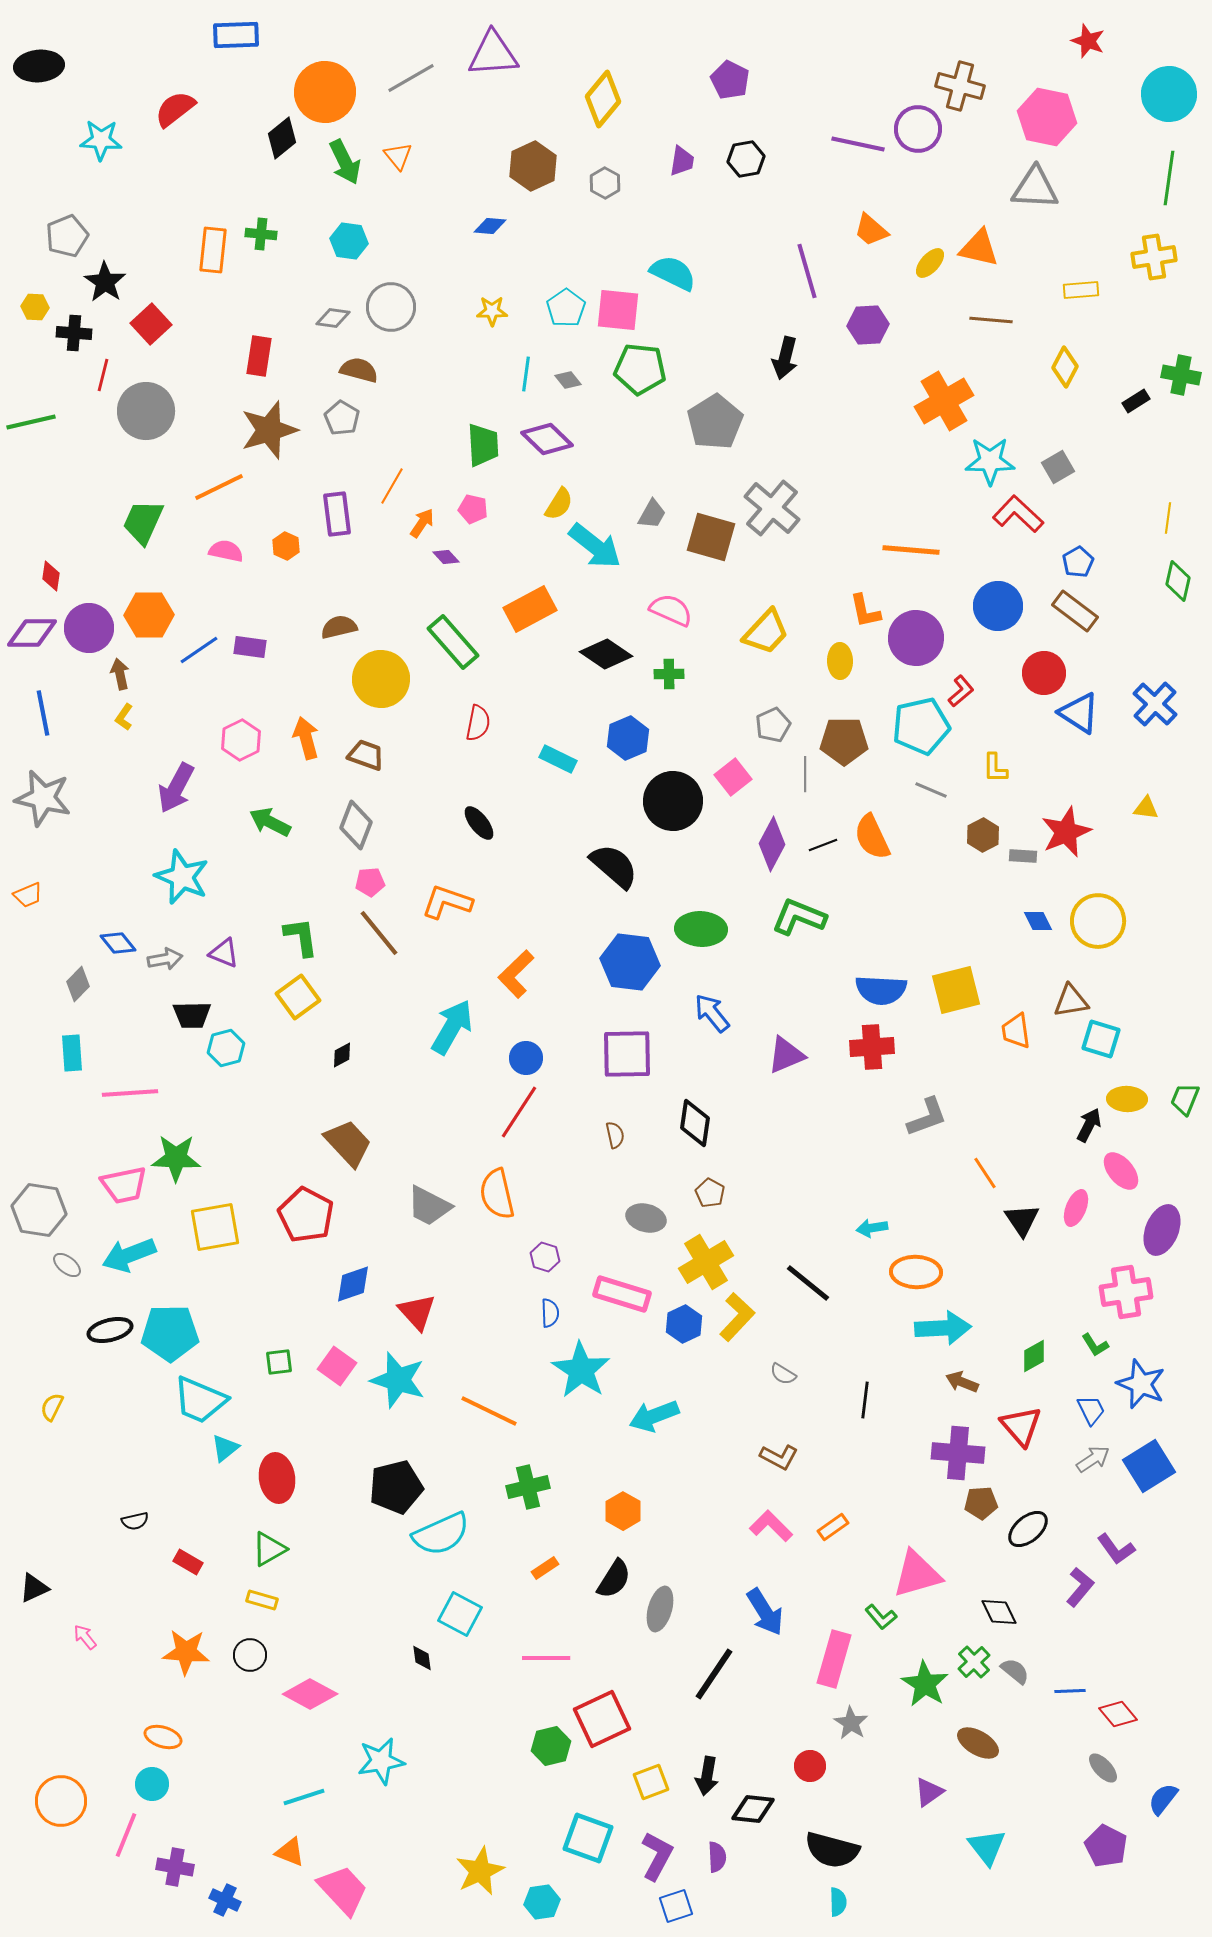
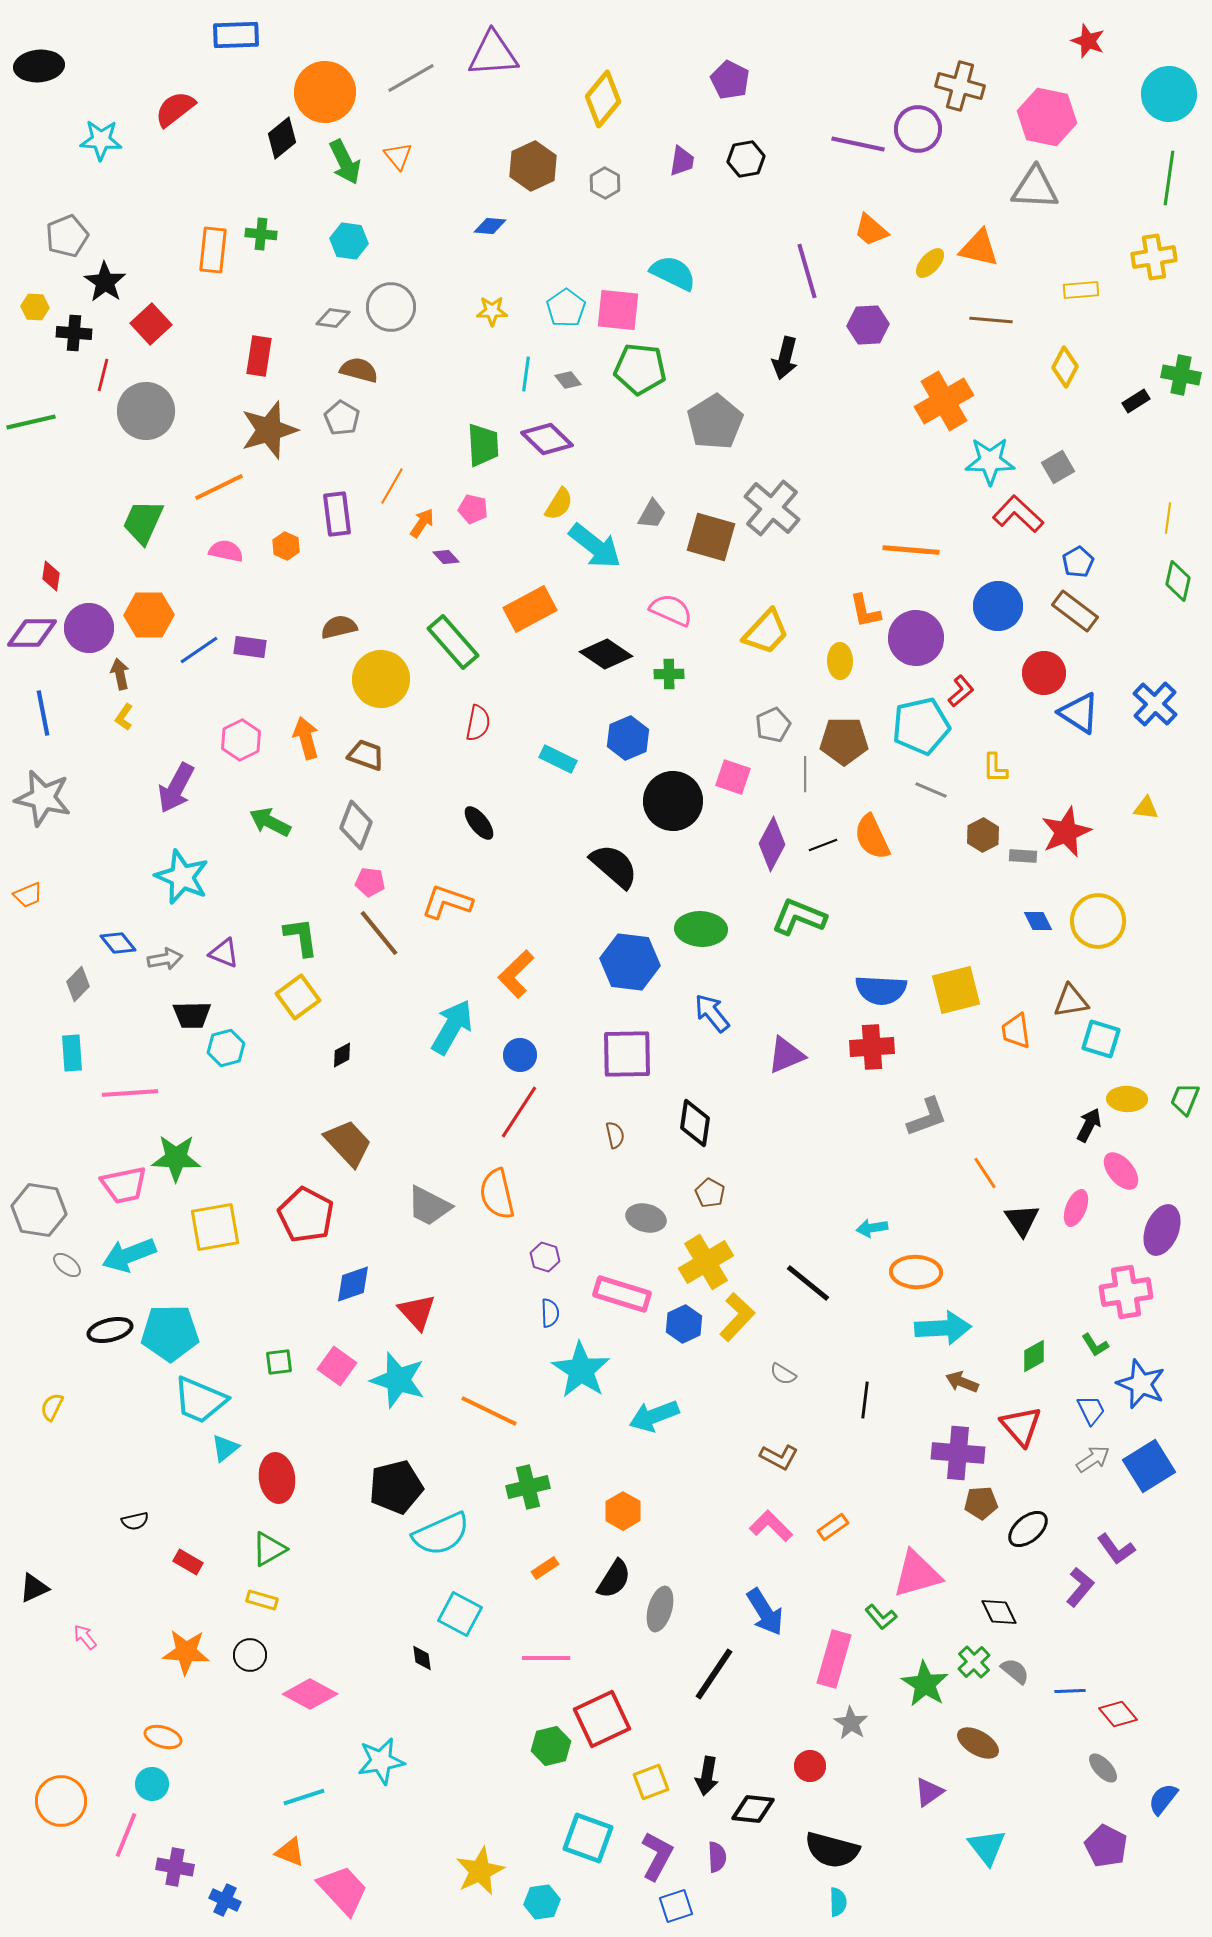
pink square at (733, 777): rotated 33 degrees counterclockwise
pink pentagon at (370, 882): rotated 12 degrees clockwise
blue circle at (526, 1058): moved 6 px left, 3 px up
